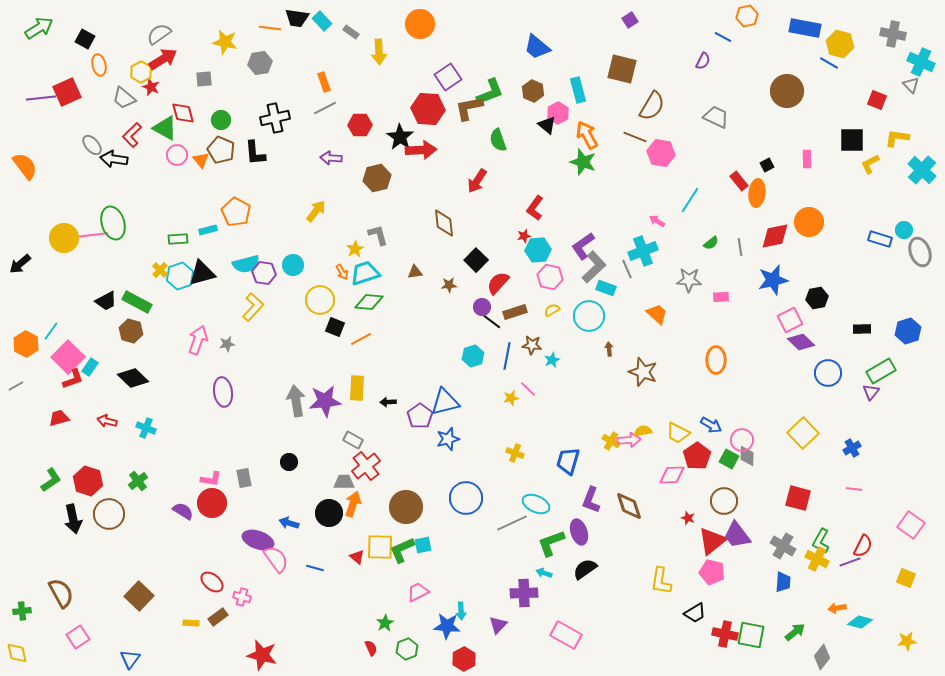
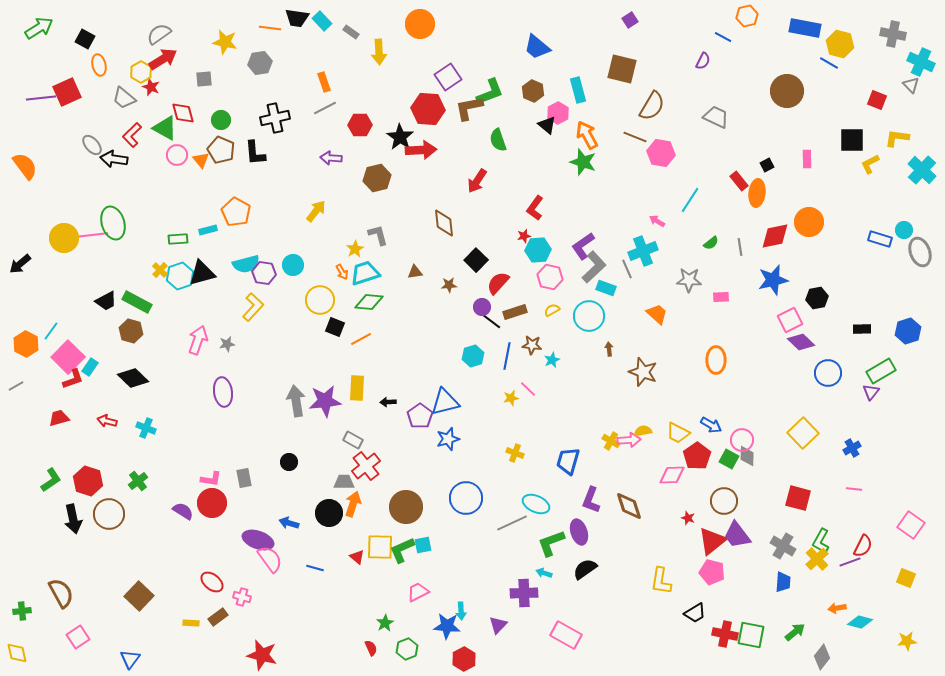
pink semicircle at (276, 559): moved 6 px left
yellow cross at (817, 559): rotated 20 degrees clockwise
